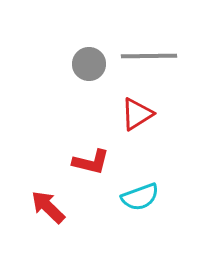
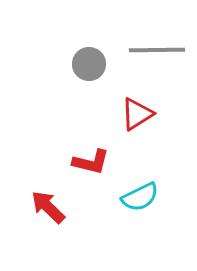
gray line: moved 8 px right, 6 px up
cyan semicircle: rotated 6 degrees counterclockwise
